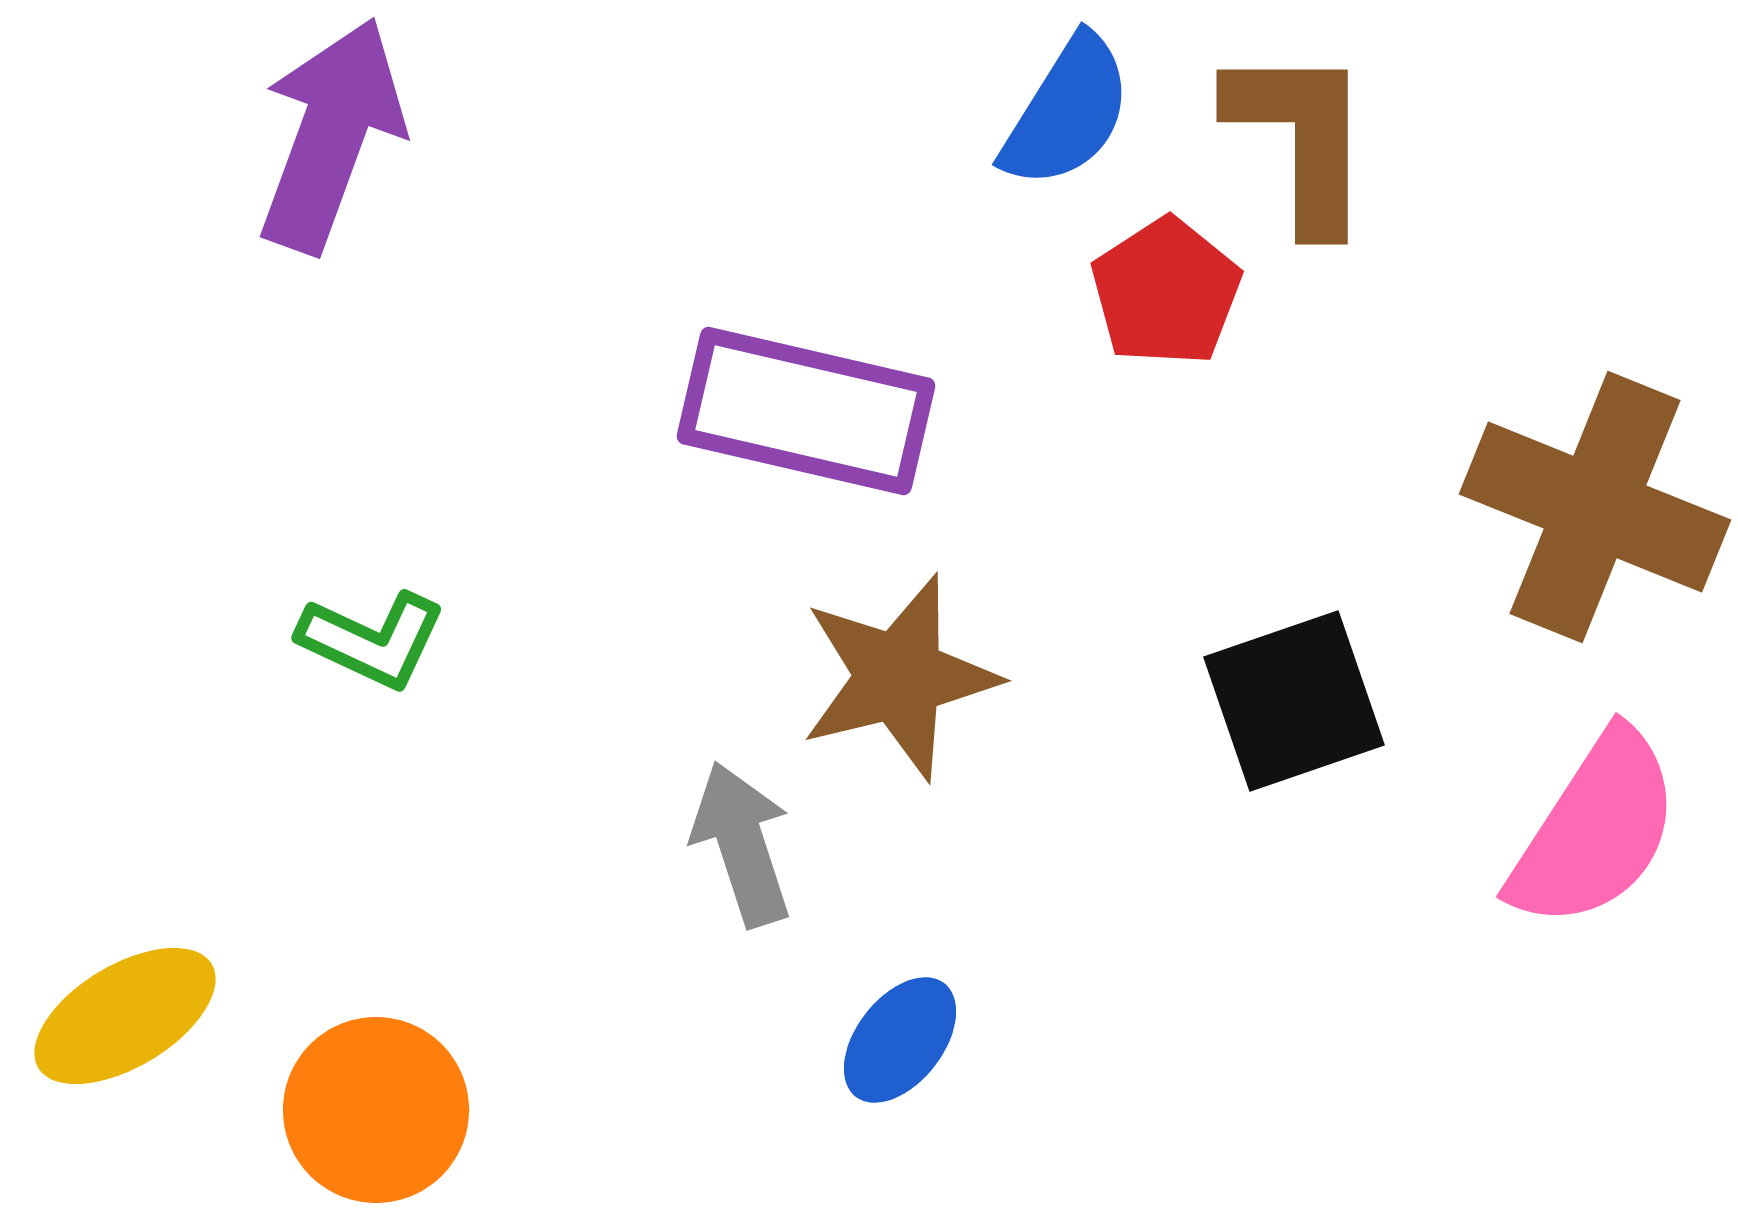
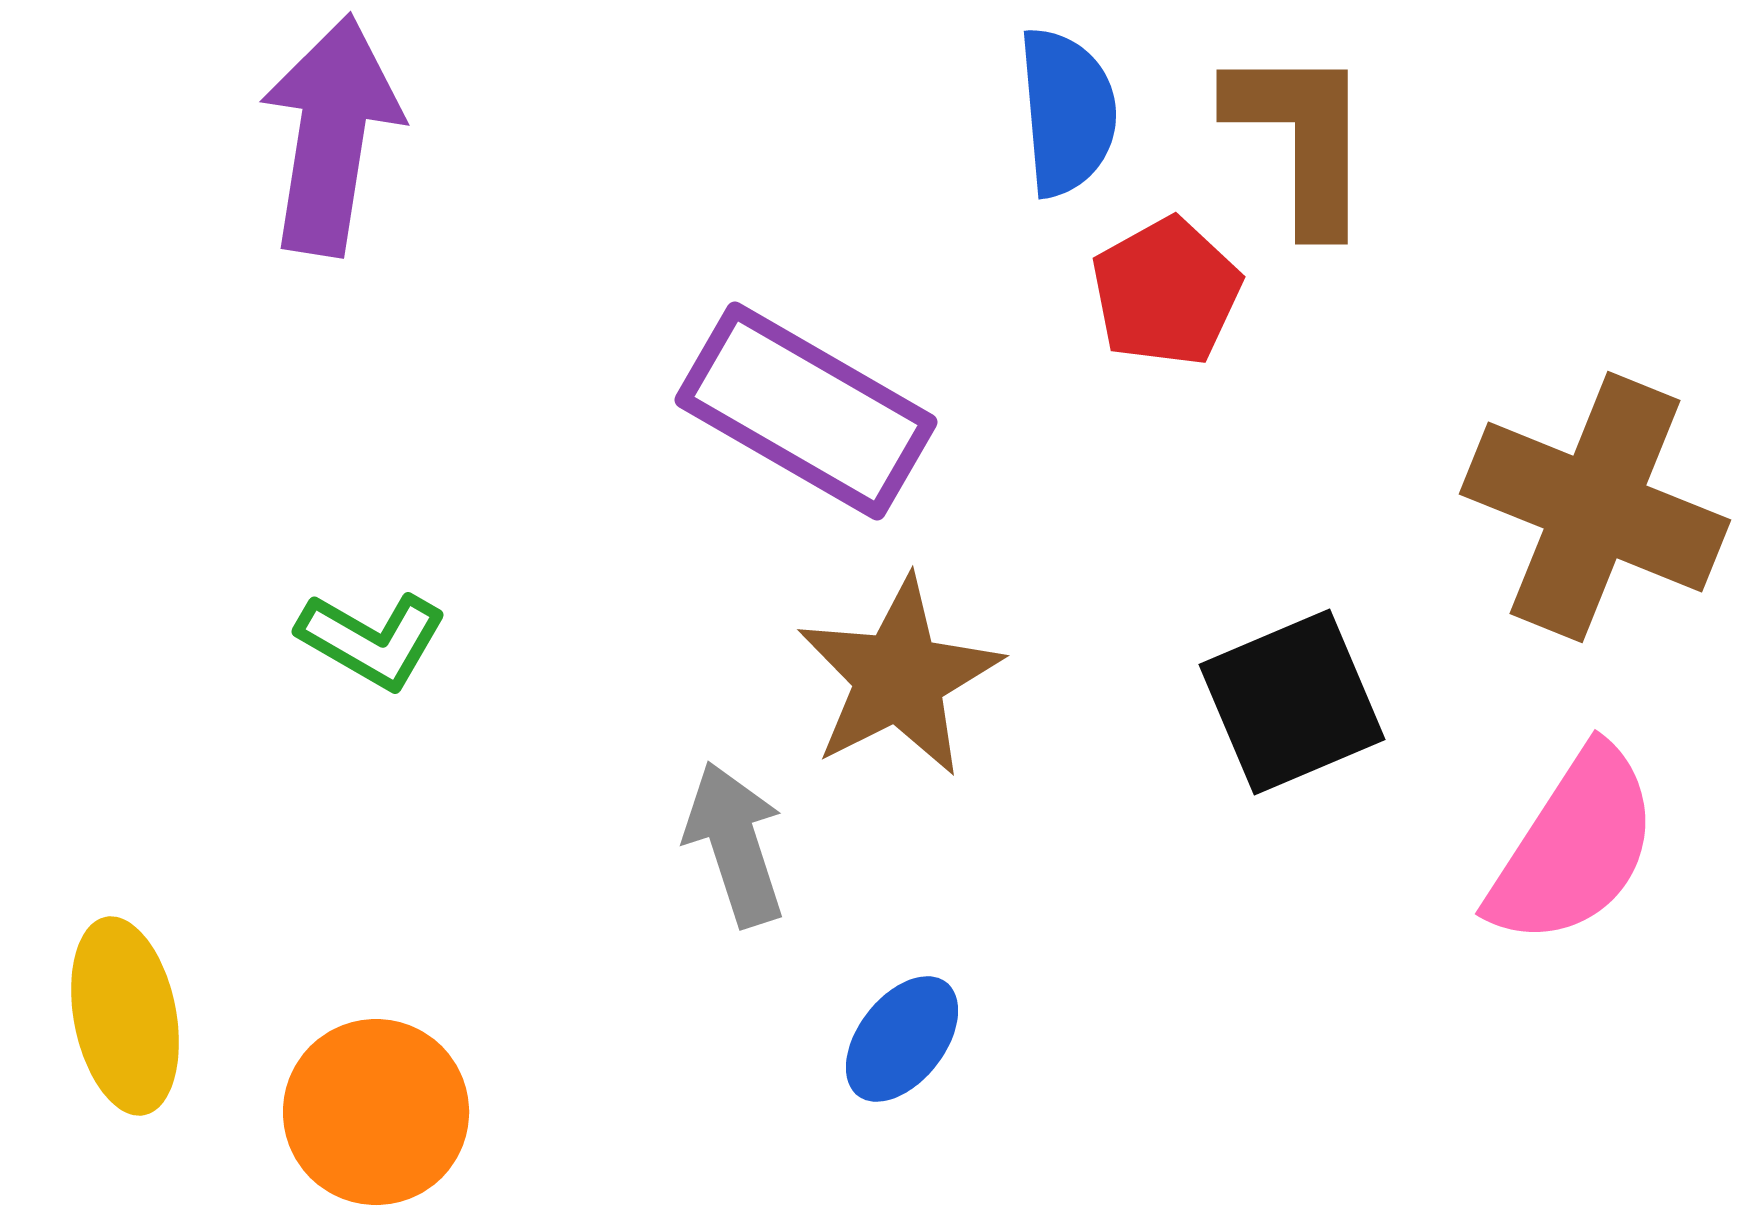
blue semicircle: rotated 37 degrees counterclockwise
purple arrow: rotated 11 degrees counterclockwise
red pentagon: rotated 4 degrees clockwise
purple rectangle: rotated 17 degrees clockwise
green L-shape: rotated 5 degrees clockwise
brown star: rotated 13 degrees counterclockwise
black square: moved 2 px left, 1 px down; rotated 4 degrees counterclockwise
pink semicircle: moved 21 px left, 17 px down
gray arrow: moved 7 px left
yellow ellipse: rotated 70 degrees counterclockwise
blue ellipse: moved 2 px right, 1 px up
orange circle: moved 2 px down
